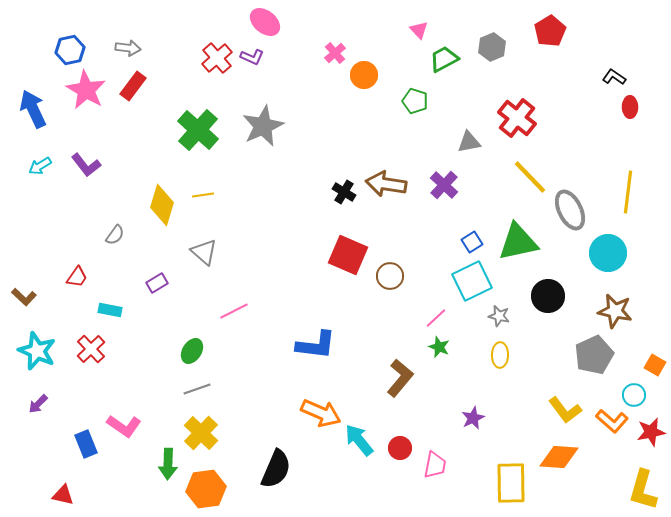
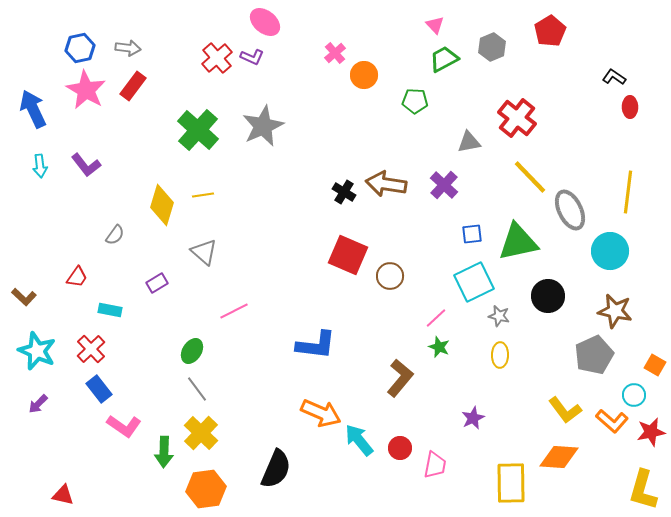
pink triangle at (419, 30): moved 16 px right, 5 px up
blue hexagon at (70, 50): moved 10 px right, 2 px up
green pentagon at (415, 101): rotated 15 degrees counterclockwise
cyan arrow at (40, 166): rotated 65 degrees counterclockwise
blue square at (472, 242): moved 8 px up; rotated 25 degrees clockwise
cyan circle at (608, 253): moved 2 px right, 2 px up
cyan square at (472, 281): moved 2 px right, 1 px down
gray line at (197, 389): rotated 72 degrees clockwise
blue rectangle at (86, 444): moved 13 px right, 55 px up; rotated 16 degrees counterclockwise
green arrow at (168, 464): moved 4 px left, 12 px up
